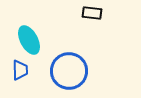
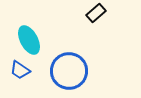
black rectangle: moved 4 px right; rotated 48 degrees counterclockwise
blue trapezoid: rotated 125 degrees clockwise
